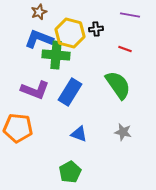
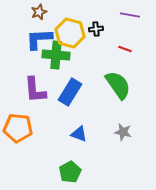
blue L-shape: rotated 24 degrees counterclockwise
purple L-shape: rotated 64 degrees clockwise
